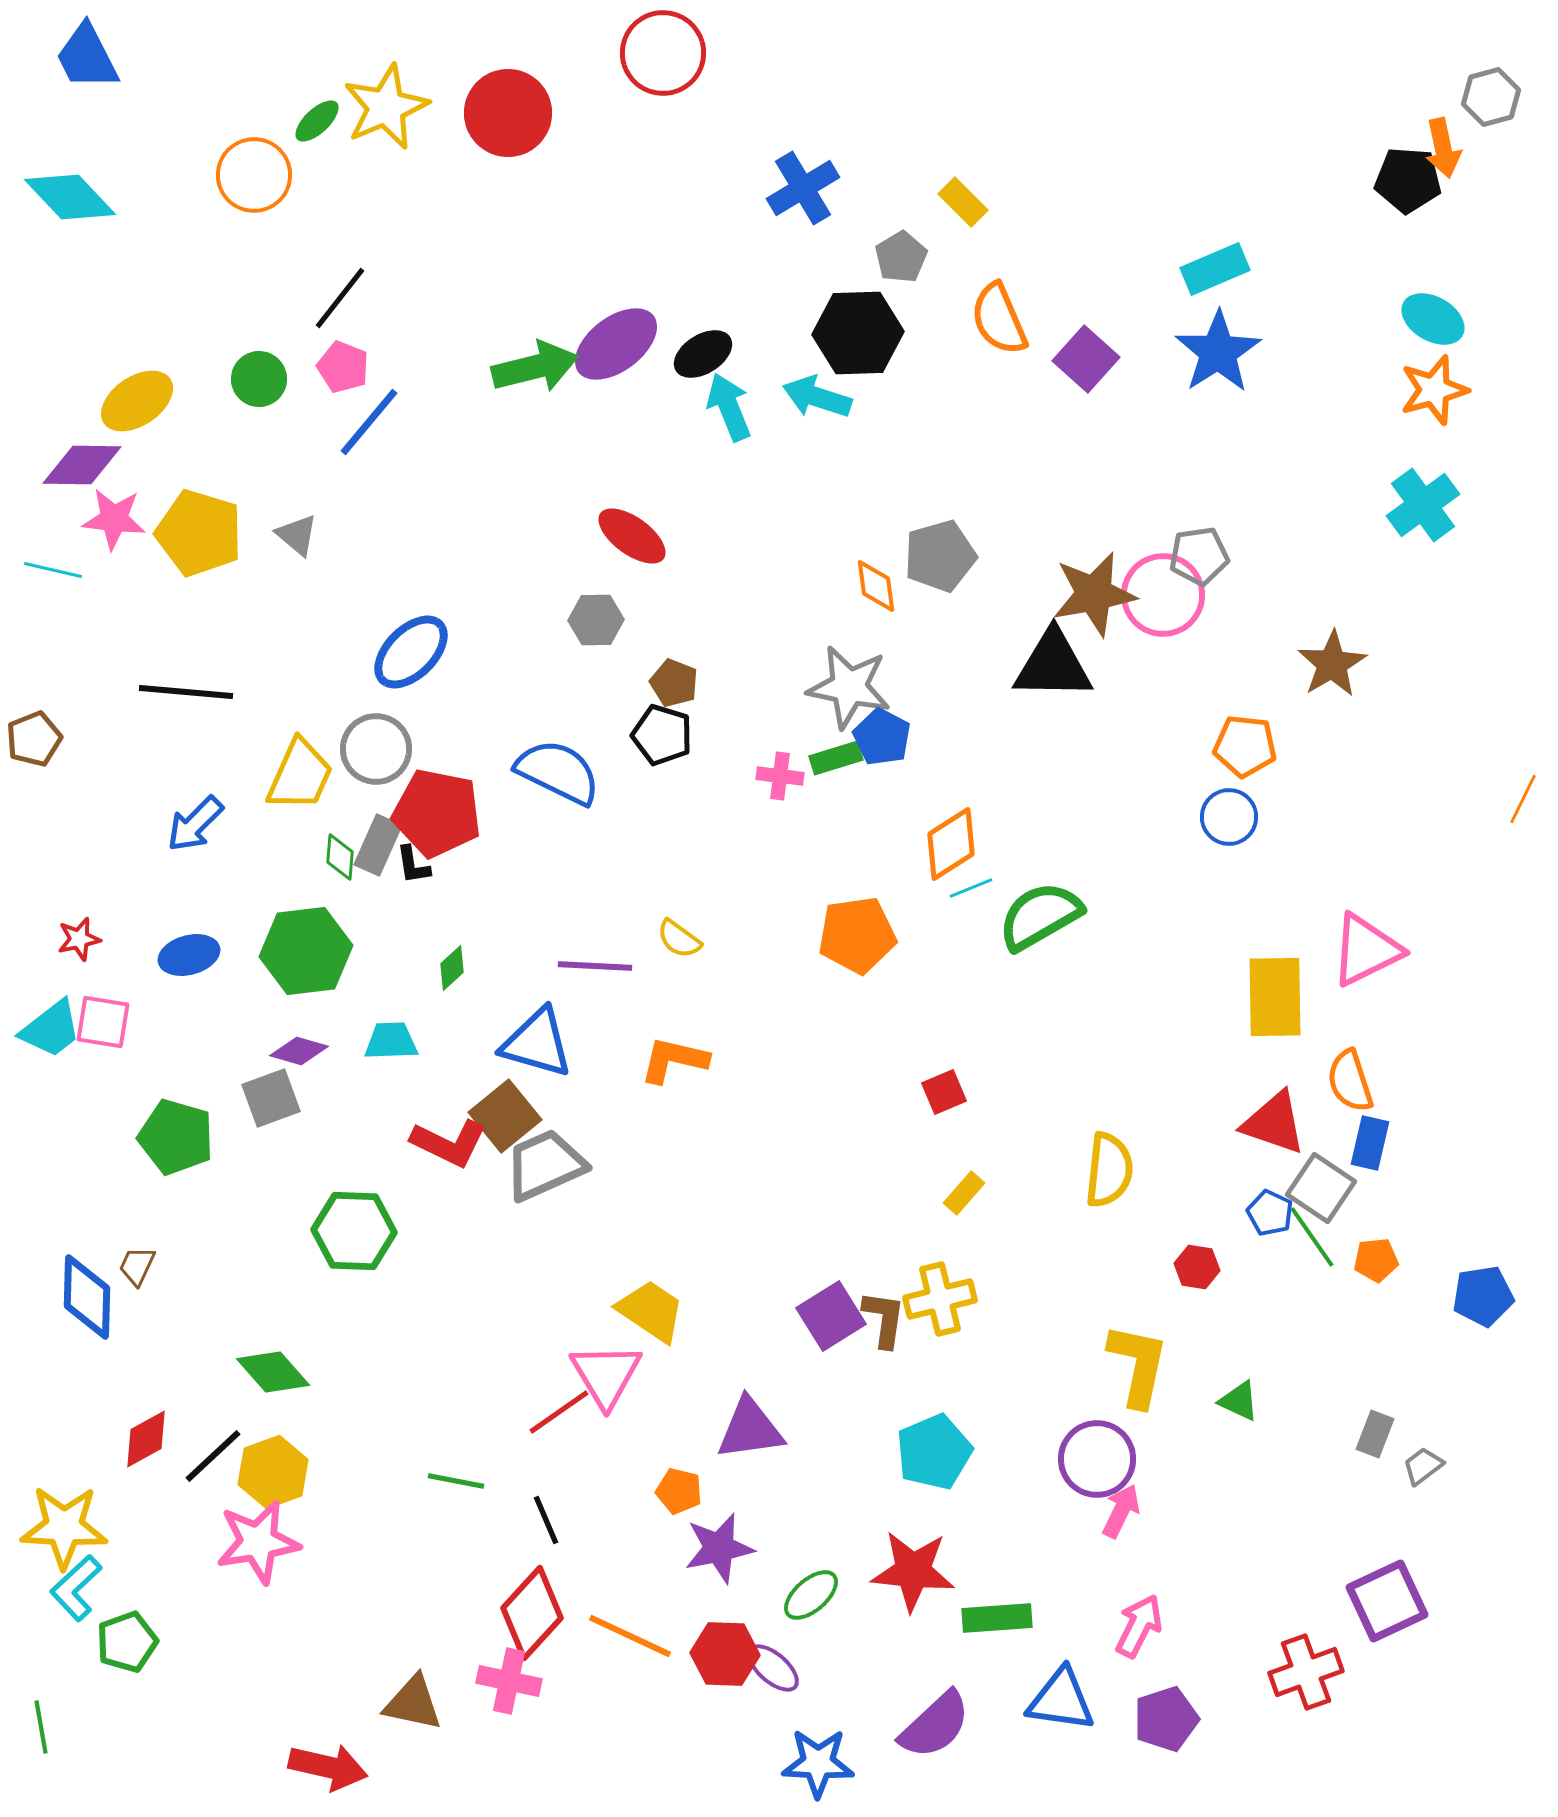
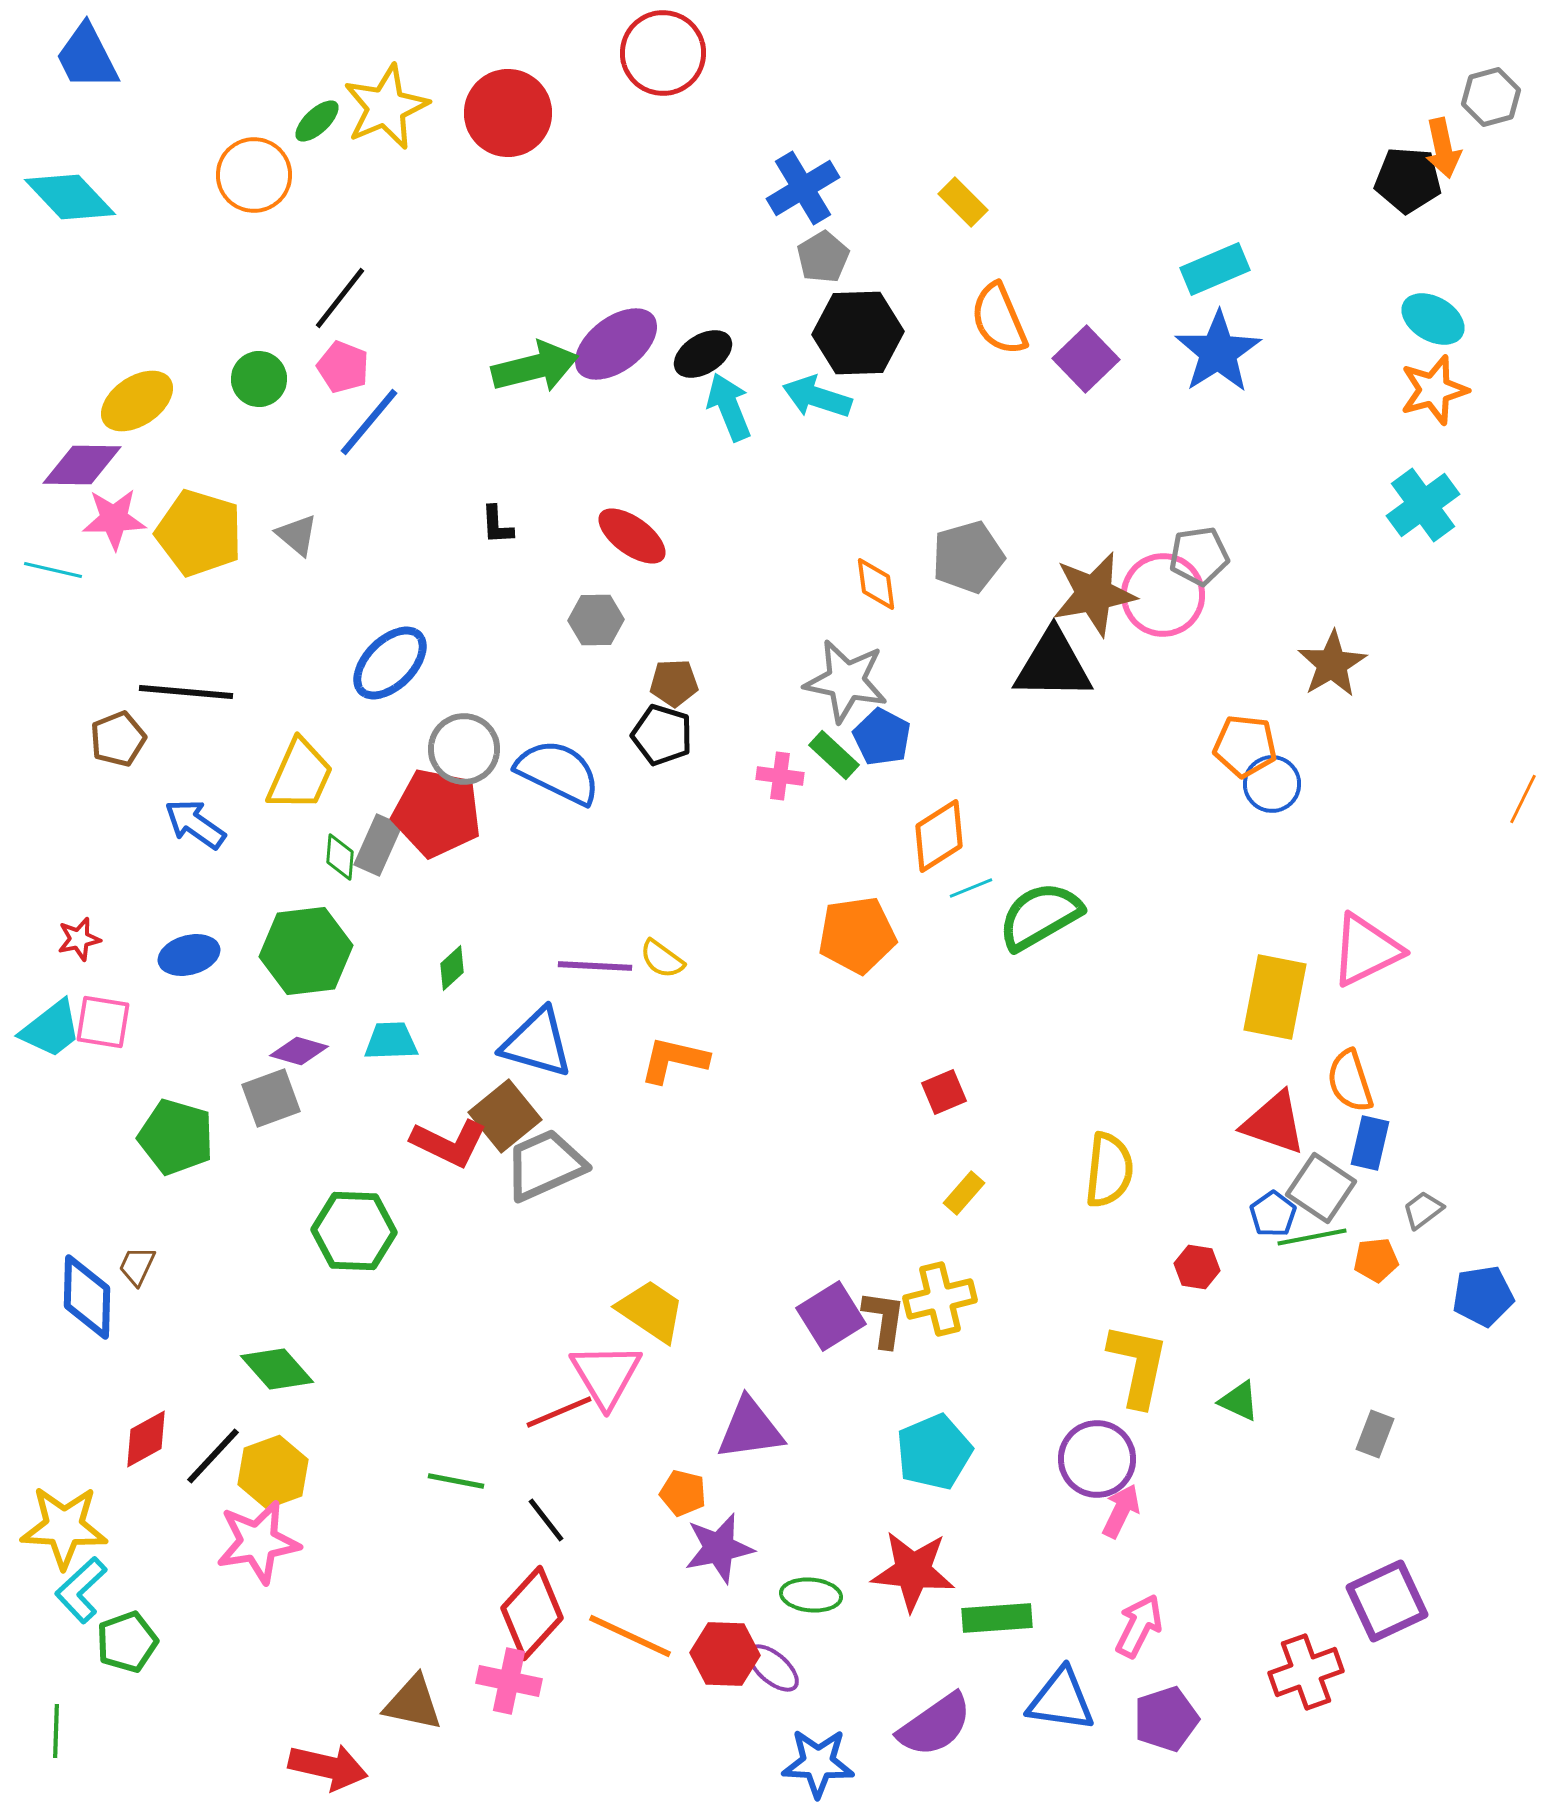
gray pentagon at (901, 257): moved 78 px left
purple square at (1086, 359): rotated 4 degrees clockwise
pink star at (114, 519): rotated 8 degrees counterclockwise
gray pentagon at (940, 556): moved 28 px right, 1 px down
orange diamond at (876, 586): moved 2 px up
blue ellipse at (411, 652): moved 21 px left, 11 px down
brown pentagon at (674, 683): rotated 24 degrees counterclockwise
gray star at (849, 687): moved 3 px left, 6 px up
brown pentagon at (34, 739): moved 84 px right
gray circle at (376, 749): moved 88 px right
green rectangle at (836, 758): moved 2 px left, 3 px up; rotated 60 degrees clockwise
blue circle at (1229, 817): moved 43 px right, 33 px up
blue arrow at (195, 824): rotated 80 degrees clockwise
orange diamond at (951, 844): moved 12 px left, 8 px up
black L-shape at (413, 865): moved 84 px right, 340 px up; rotated 6 degrees clockwise
yellow semicircle at (679, 939): moved 17 px left, 20 px down
yellow rectangle at (1275, 997): rotated 12 degrees clockwise
blue pentagon at (1270, 1213): moved 3 px right, 1 px down; rotated 12 degrees clockwise
green line at (1312, 1237): rotated 66 degrees counterclockwise
green diamond at (273, 1372): moved 4 px right, 3 px up
red line at (559, 1412): rotated 12 degrees clockwise
black line at (213, 1456): rotated 4 degrees counterclockwise
gray trapezoid at (1423, 1466): moved 256 px up
orange pentagon at (679, 1491): moved 4 px right, 2 px down
black line at (546, 1520): rotated 15 degrees counterclockwise
cyan L-shape at (76, 1588): moved 5 px right, 2 px down
green ellipse at (811, 1595): rotated 46 degrees clockwise
purple semicircle at (935, 1725): rotated 8 degrees clockwise
green line at (41, 1727): moved 15 px right, 4 px down; rotated 12 degrees clockwise
